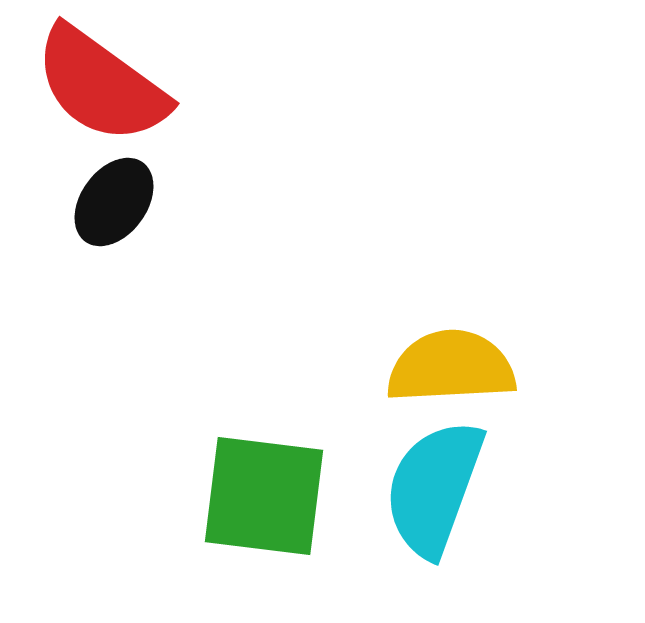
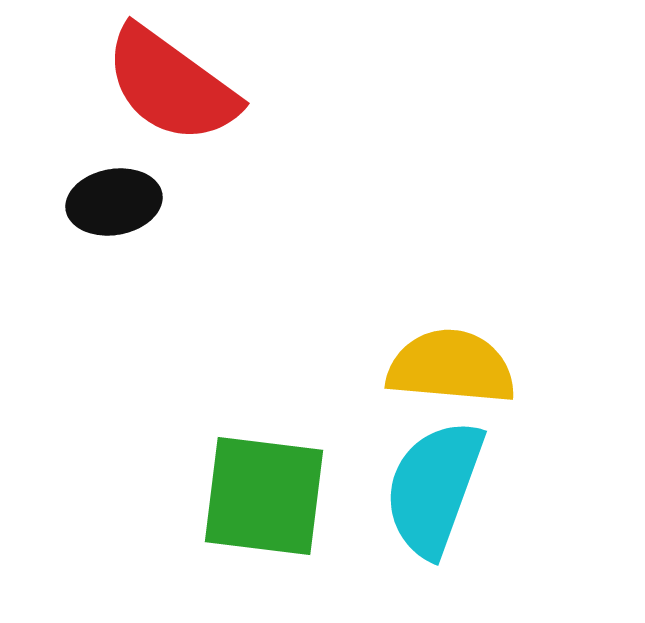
red semicircle: moved 70 px right
black ellipse: rotated 44 degrees clockwise
yellow semicircle: rotated 8 degrees clockwise
